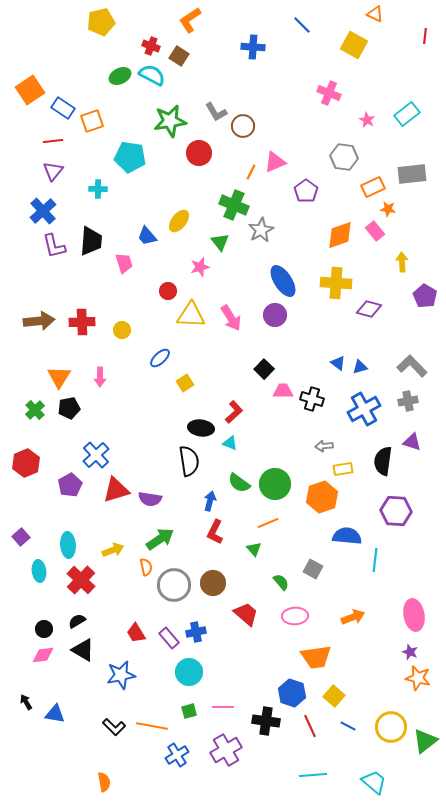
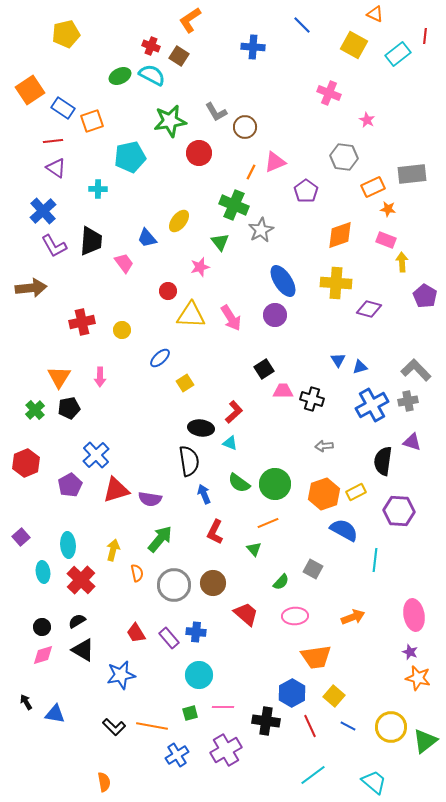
yellow pentagon at (101, 22): moved 35 px left, 12 px down
cyan rectangle at (407, 114): moved 9 px left, 60 px up
brown circle at (243, 126): moved 2 px right, 1 px down
cyan pentagon at (130, 157): rotated 20 degrees counterclockwise
purple triangle at (53, 171): moved 3 px right, 3 px up; rotated 35 degrees counterclockwise
pink rectangle at (375, 231): moved 11 px right, 9 px down; rotated 30 degrees counterclockwise
blue trapezoid at (147, 236): moved 2 px down
purple L-shape at (54, 246): rotated 16 degrees counterclockwise
pink trapezoid at (124, 263): rotated 20 degrees counterclockwise
brown arrow at (39, 321): moved 8 px left, 33 px up
red cross at (82, 322): rotated 10 degrees counterclockwise
blue triangle at (338, 363): moved 3 px up; rotated 21 degrees clockwise
gray L-shape at (412, 366): moved 4 px right, 4 px down
black square at (264, 369): rotated 12 degrees clockwise
blue cross at (364, 409): moved 8 px right, 4 px up
yellow rectangle at (343, 469): moved 13 px right, 23 px down; rotated 18 degrees counterclockwise
orange hexagon at (322, 497): moved 2 px right, 3 px up
blue arrow at (210, 501): moved 6 px left, 7 px up; rotated 36 degrees counterclockwise
purple hexagon at (396, 511): moved 3 px right
blue semicircle at (347, 536): moved 3 px left, 6 px up; rotated 24 degrees clockwise
green arrow at (160, 539): rotated 16 degrees counterclockwise
yellow arrow at (113, 550): rotated 55 degrees counterclockwise
orange semicircle at (146, 567): moved 9 px left, 6 px down
cyan ellipse at (39, 571): moved 4 px right, 1 px down
green semicircle at (281, 582): rotated 84 degrees clockwise
black circle at (44, 629): moved 2 px left, 2 px up
blue cross at (196, 632): rotated 18 degrees clockwise
pink diamond at (43, 655): rotated 10 degrees counterclockwise
cyan circle at (189, 672): moved 10 px right, 3 px down
blue hexagon at (292, 693): rotated 12 degrees clockwise
green square at (189, 711): moved 1 px right, 2 px down
cyan line at (313, 775): rotated 32 degrees counterclockwise
